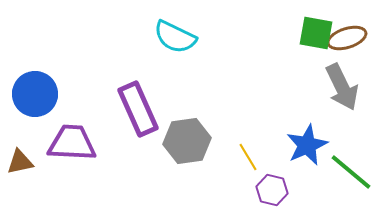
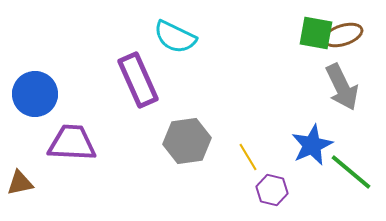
brown ellipse: moved 4 px left, 3 px up
purple rectangle: moved 29 px up
blue star: moved 5 px right
brown triangle: moved 21 px down
